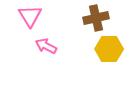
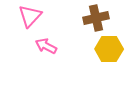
pink triangle: rotated 15 degrees clockwise
